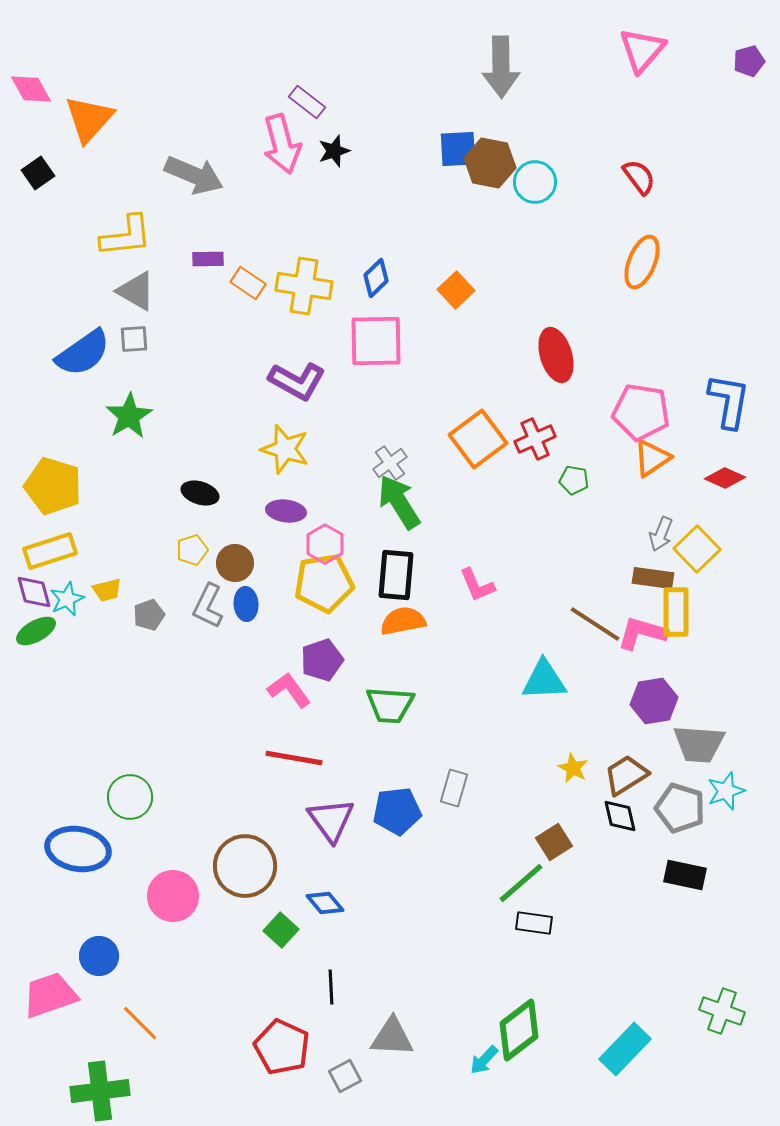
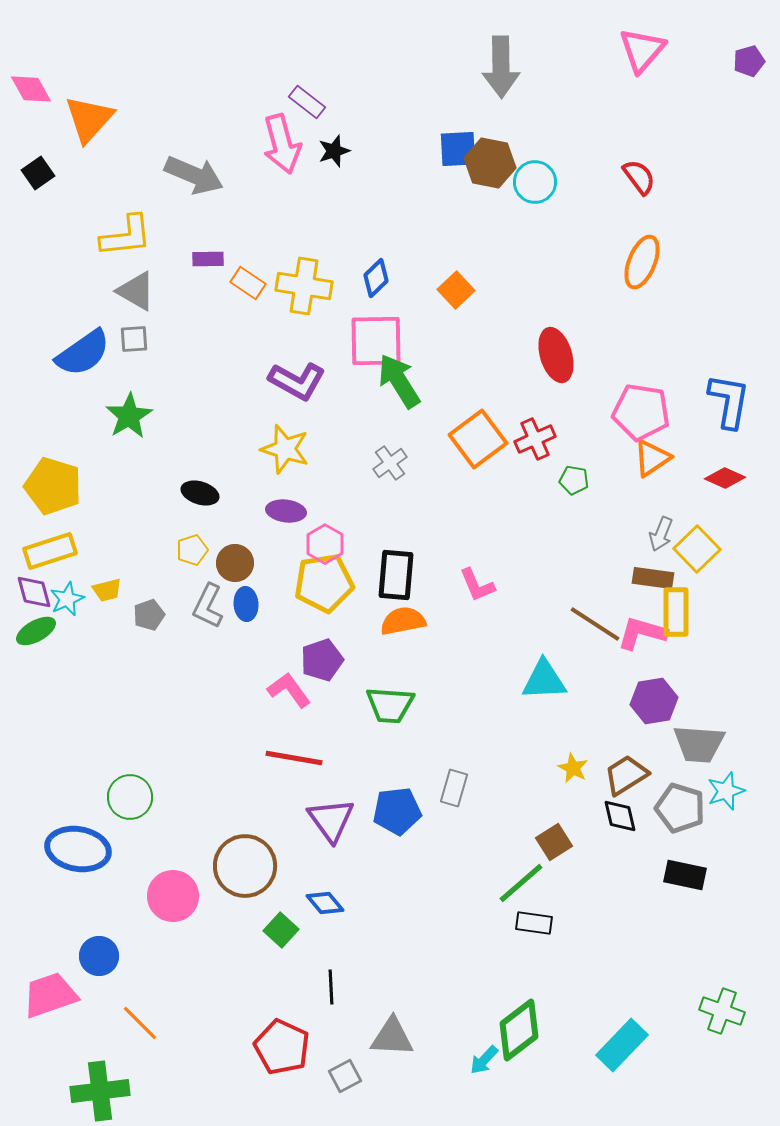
green arrow at (399, 502): moved 121 px up
cyan rectangle at (625, 1049): moved 3 px left, 4 px up
